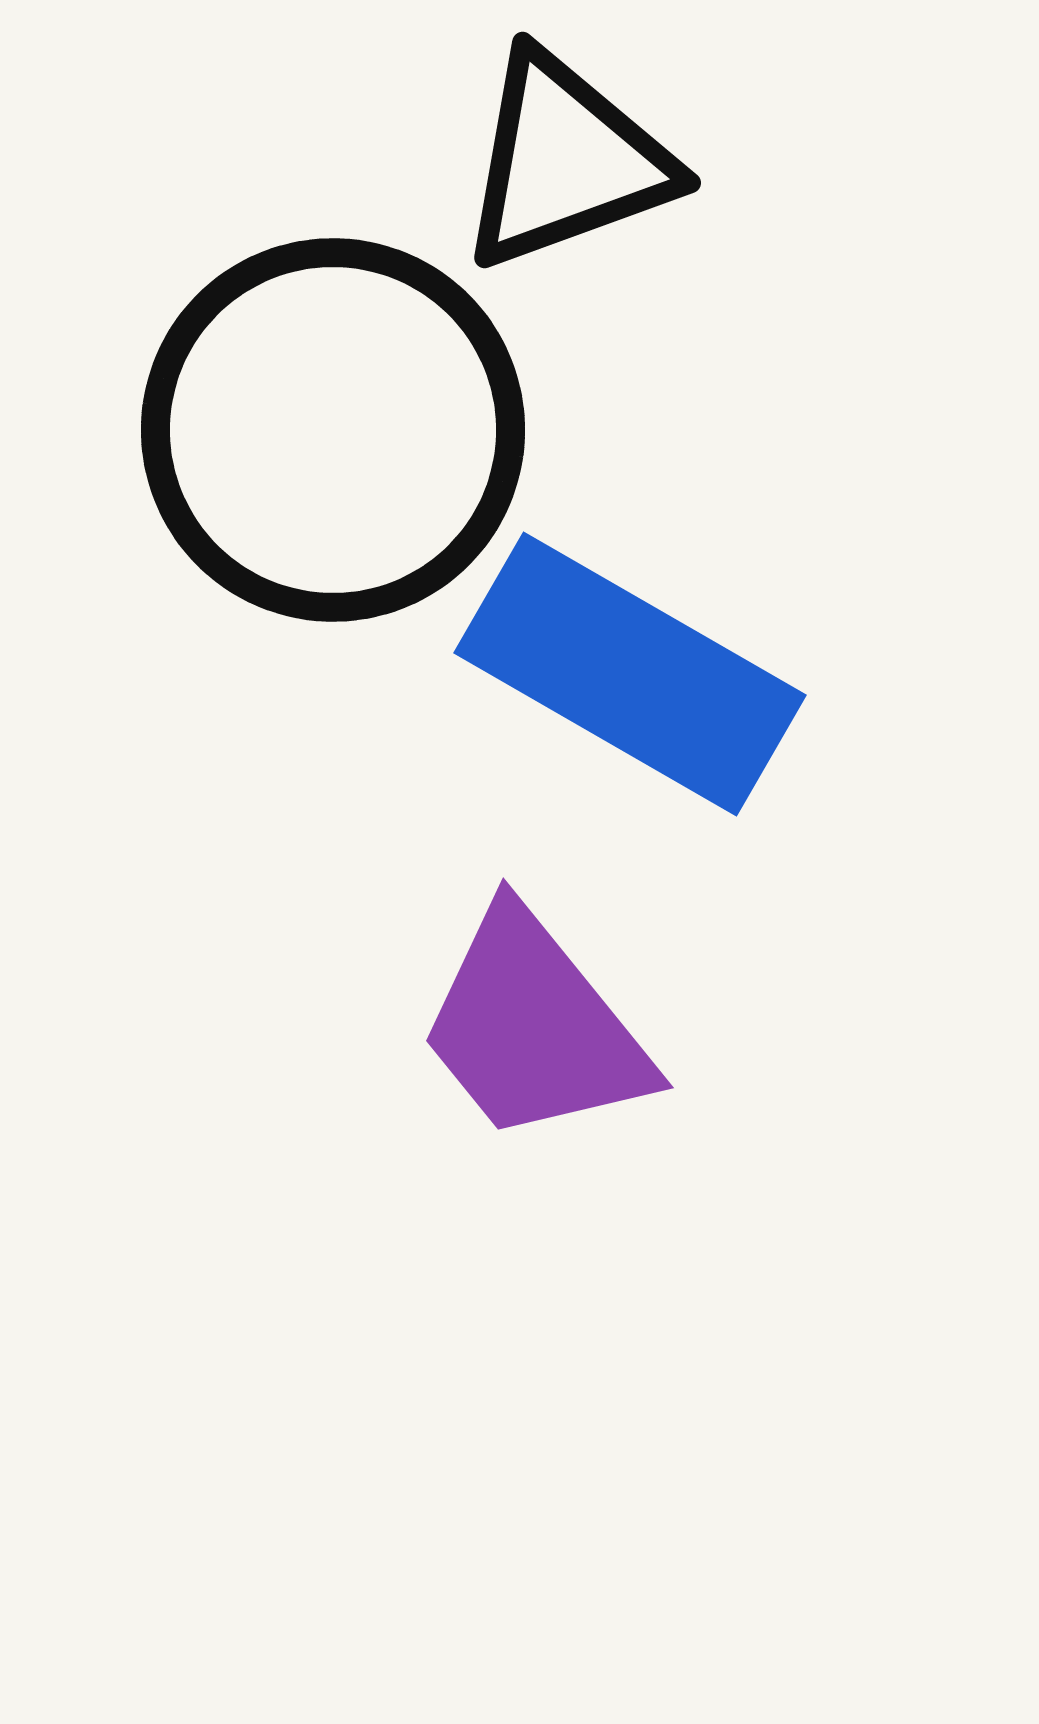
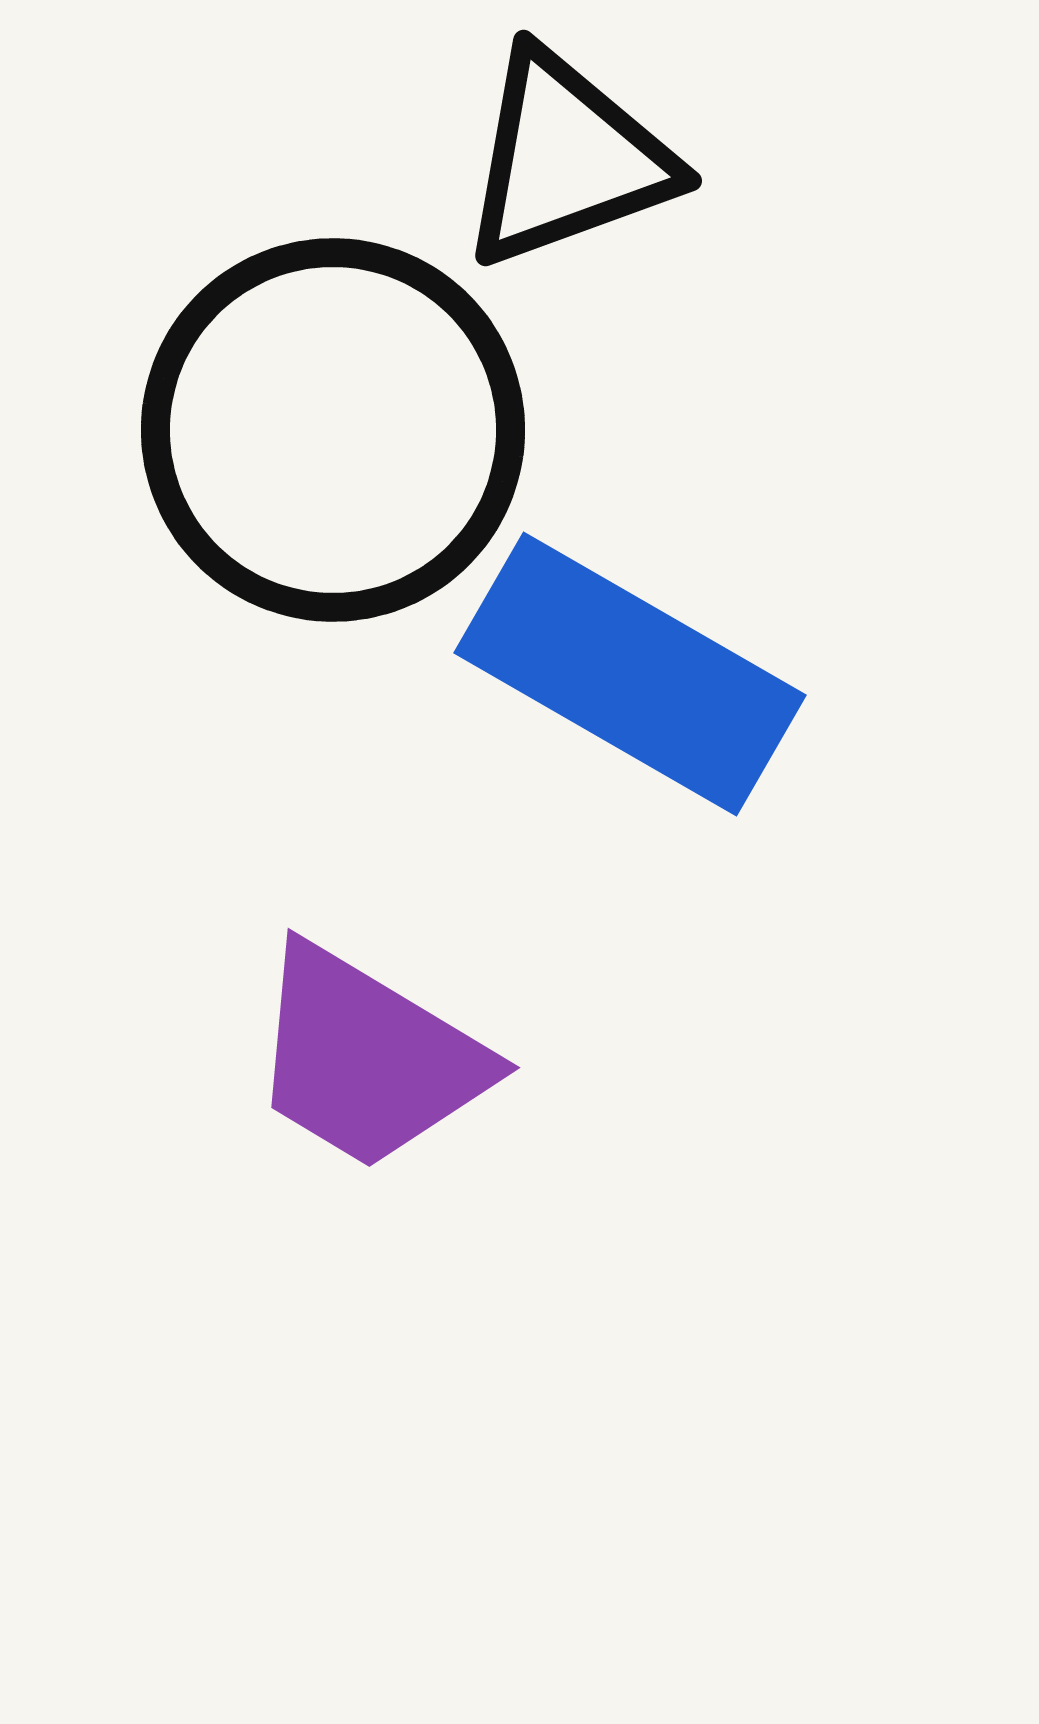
black triangle: moved 1 px right, 2 px up
purple trapezoid: moved 166 px left, 31 px down; rotated 20 degrees counterclockwise
